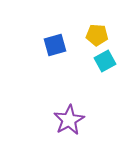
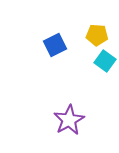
blue square: rotated 10 degrees counterclockwise
cyan square: rotated 25 degrees counterclockwise
